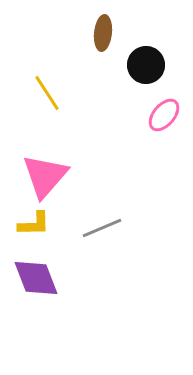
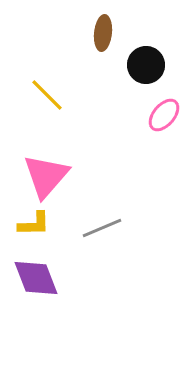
yellow line: moved 2 px down; rotated 12 degrees counterclockwise
pink triangle: moved 1 px right
